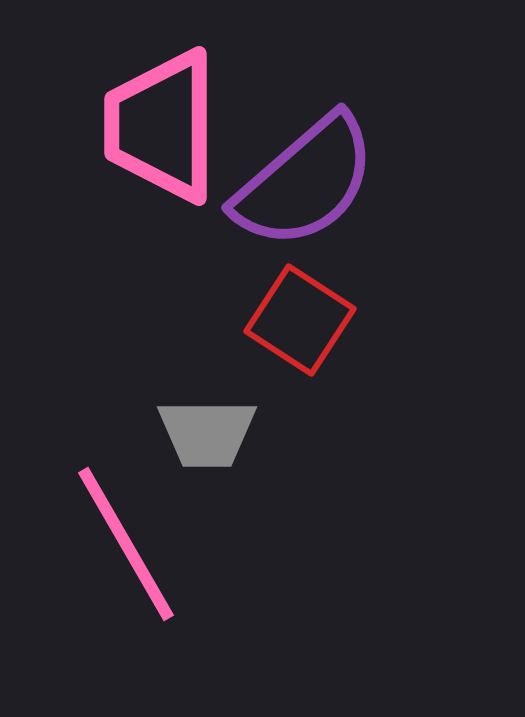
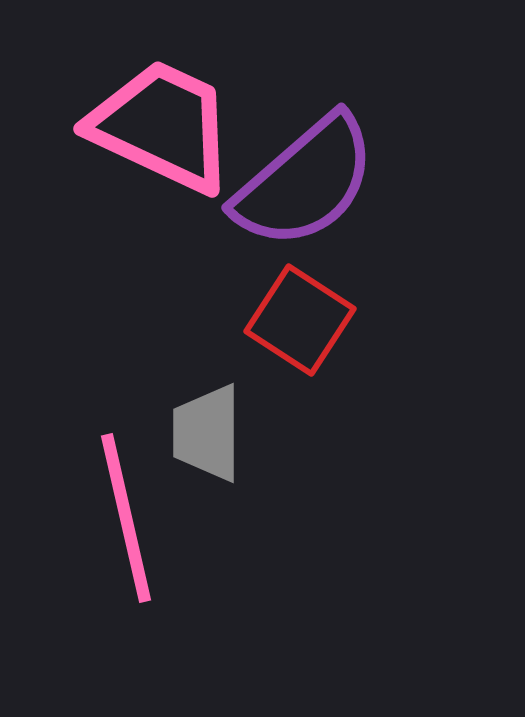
pink trapezoid: rotated 115 degrees clockwise
gray trapezoid: rotated 90 degrees clockwise
pink line: moved 26 px up; rotated 17 degrees clockwise
